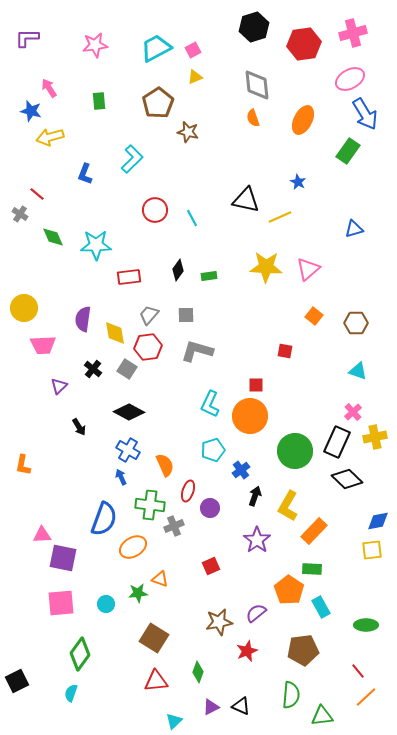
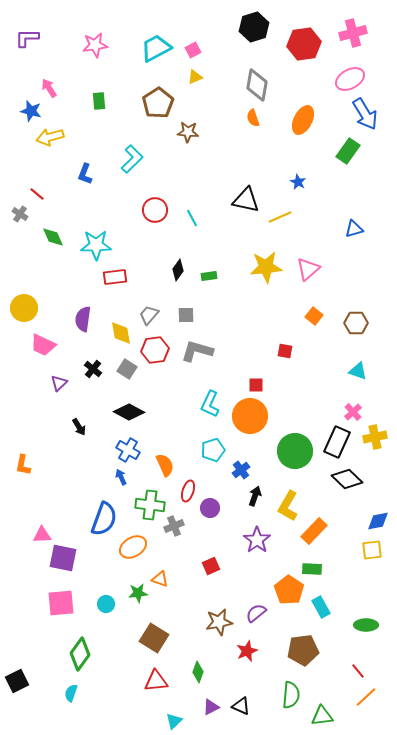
gray diamond at (257, 85): rotated 16 degrees clockwise
brown star at (188, 132): rotated 10 degrees counterclockwise
yellow star at (266, 267): rotated 8 degrees counterclockwise
red rectangle at (129, 277): moved 14 px left
yellow diamond at (115, 333): moved 6 px right
pink trapezoid at (43, 345): rotated 28 degrees clockwise
red hexagon at (148, 347): moved 7 px right, 3 px down
purple triangle at (59, 386): moved 3 px up
